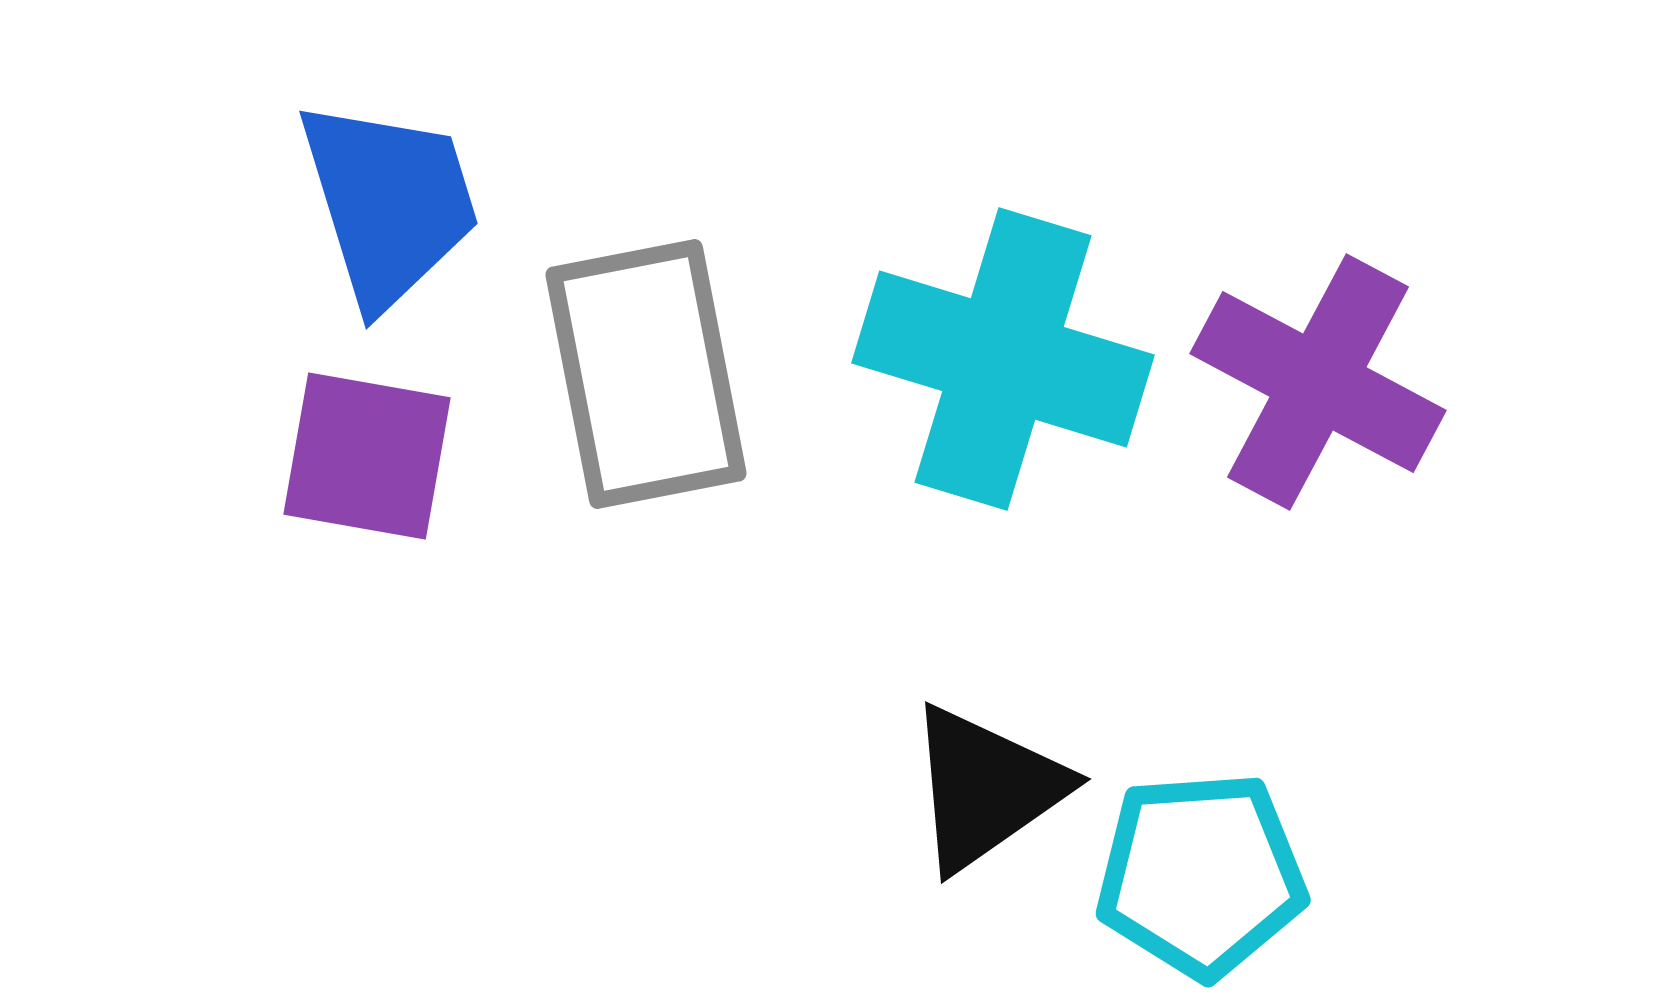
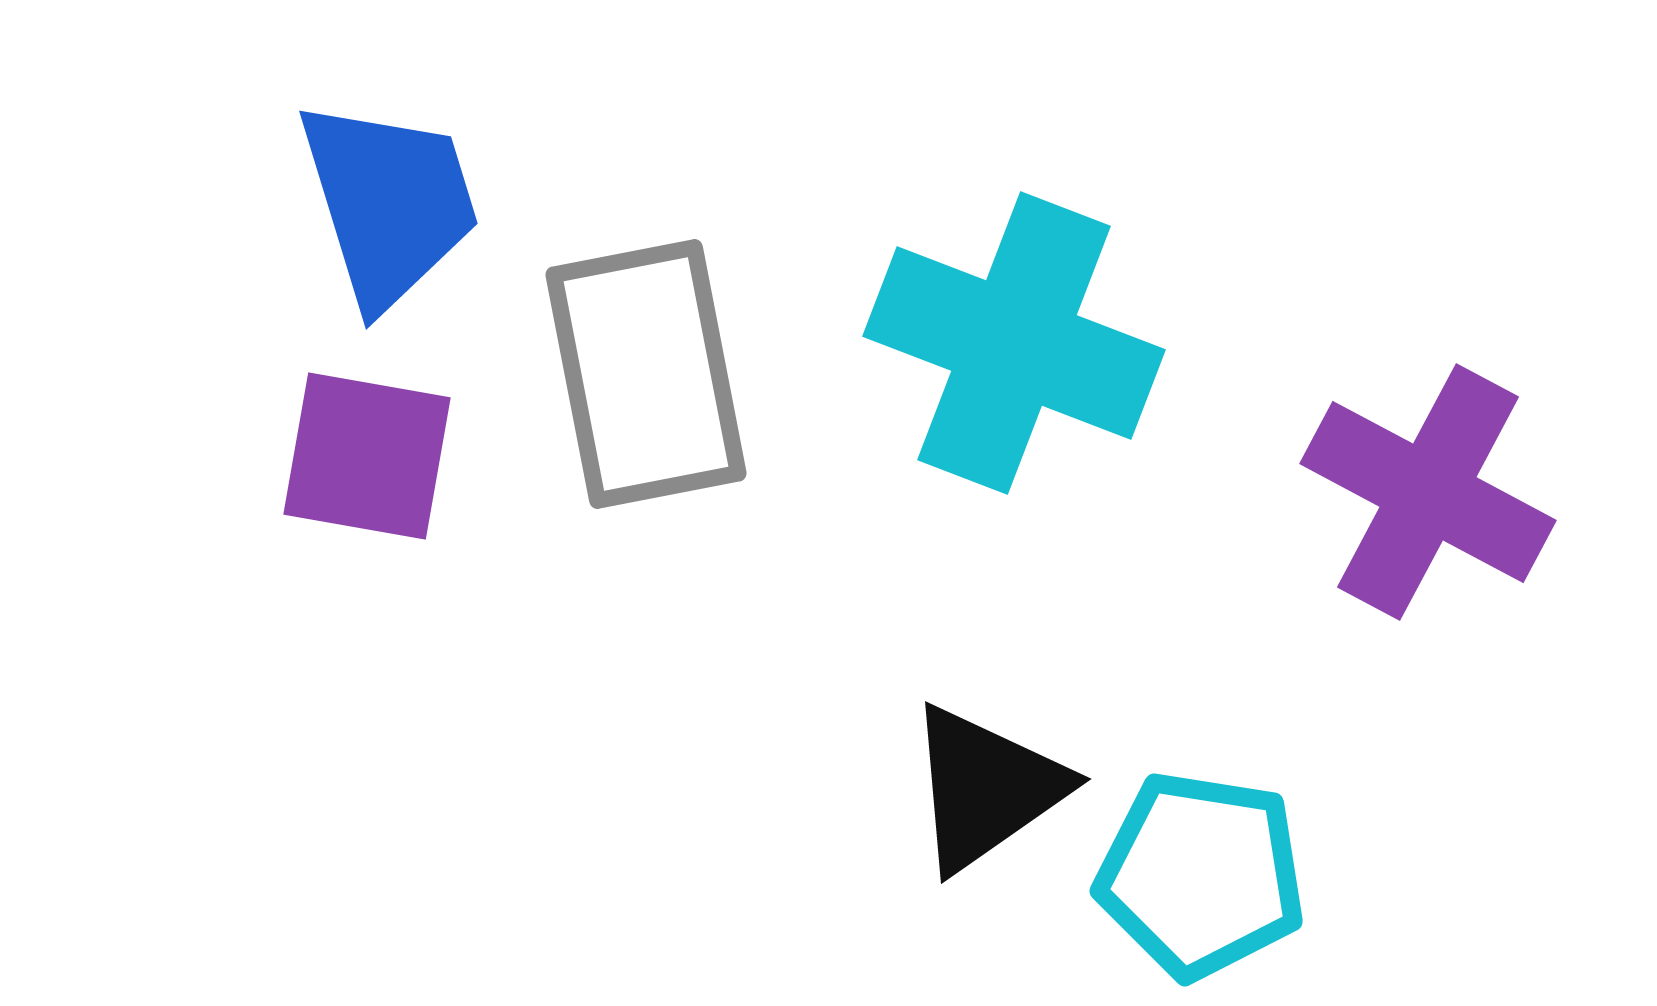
cyan cross: moved 11 px right, 16 px up; rotated 4 degrees clockwise
purple cross: moved 110 px right, 110 px down
cyan pentagon: rotated 13 degrees clockwise
